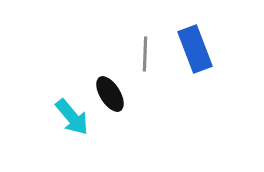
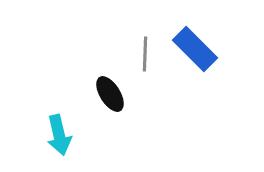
blue rectangle: rotated 24 degrees counterclockwise
cyan arrow: moved 13 px left, 18 px down; rotated 27 degrees clockwise
